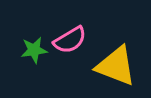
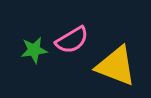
pink semicircle: moved 2 px right
